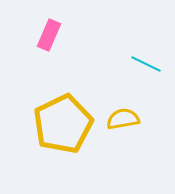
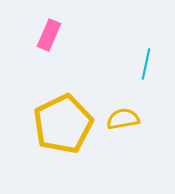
cyan line: rotated 76 degrees clockwise
